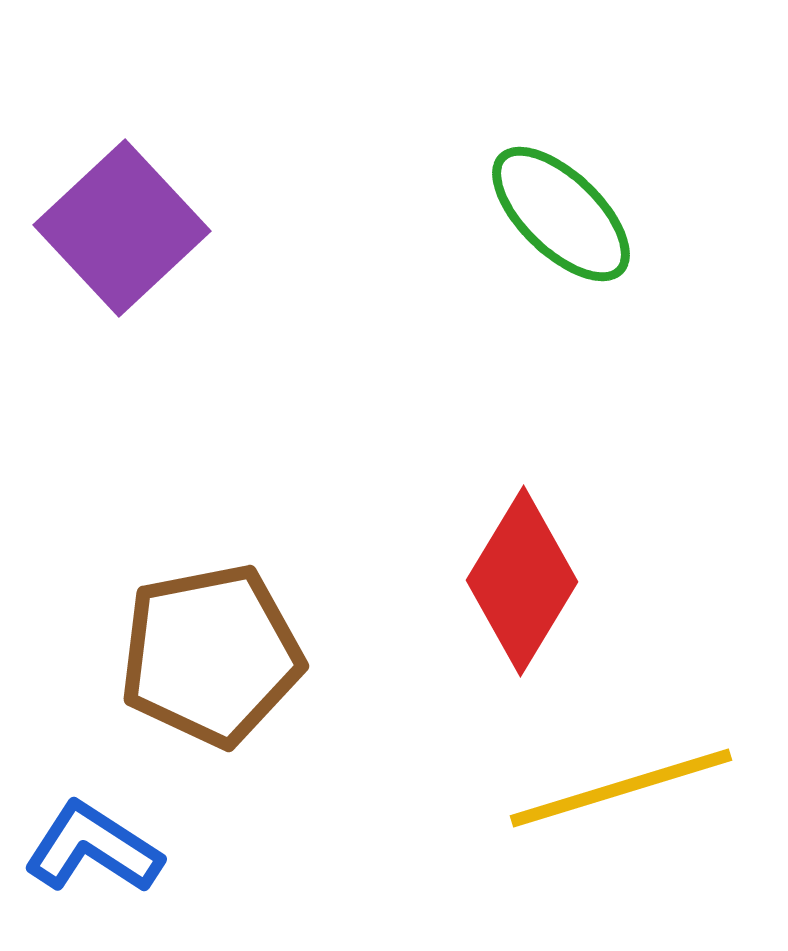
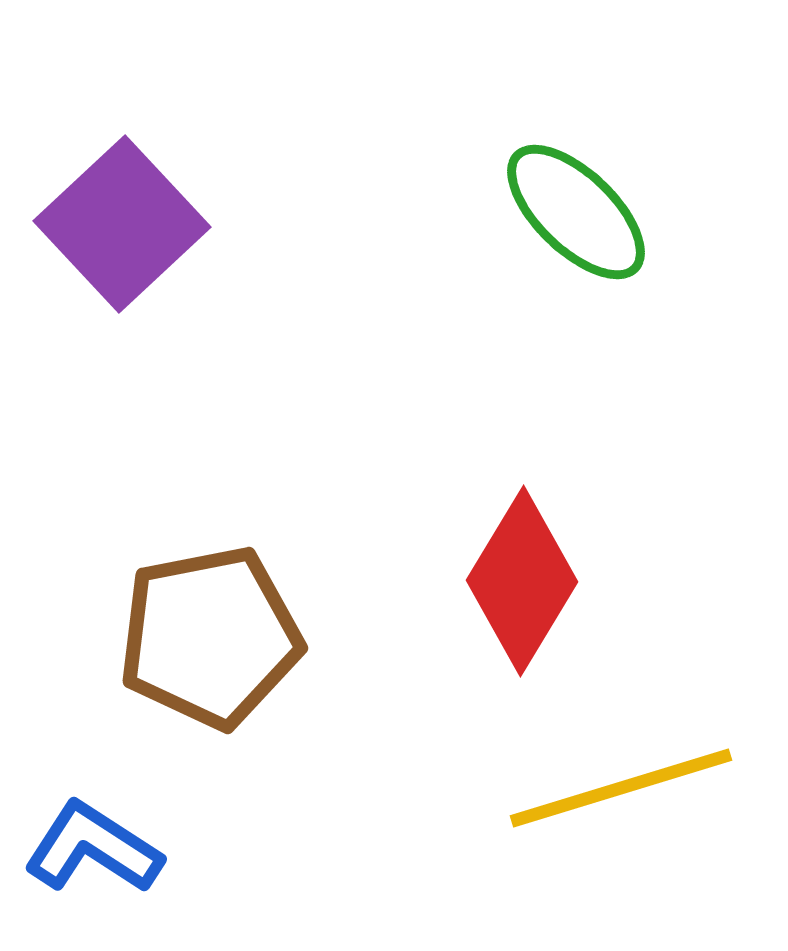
green ellipse: moved 15 px right, 2 px up
purple square: moved 4 px up
brown pentagon: moved 1 px left, 18 px up
